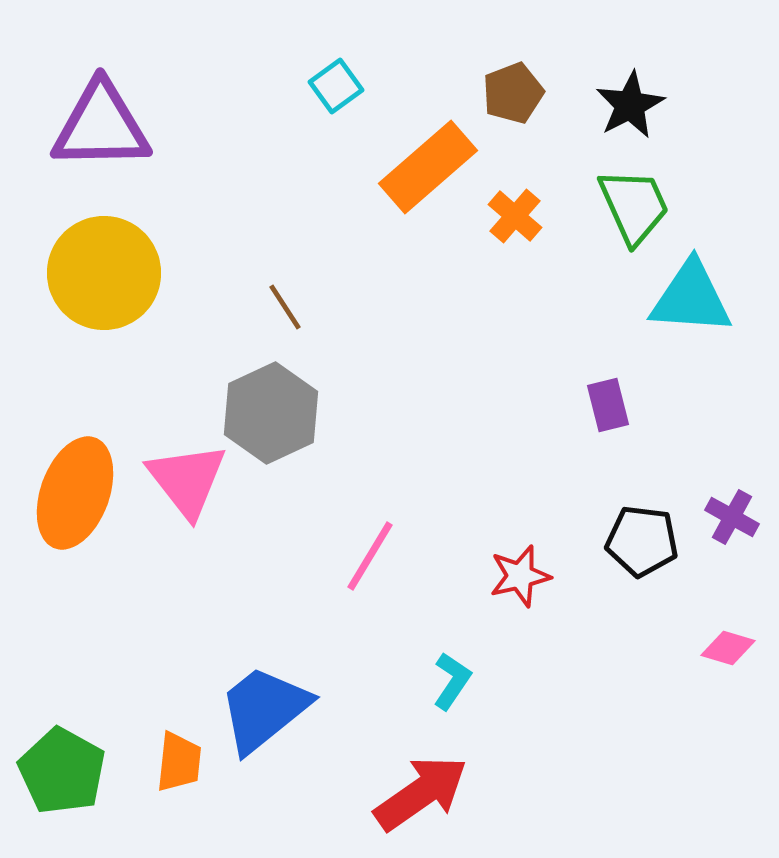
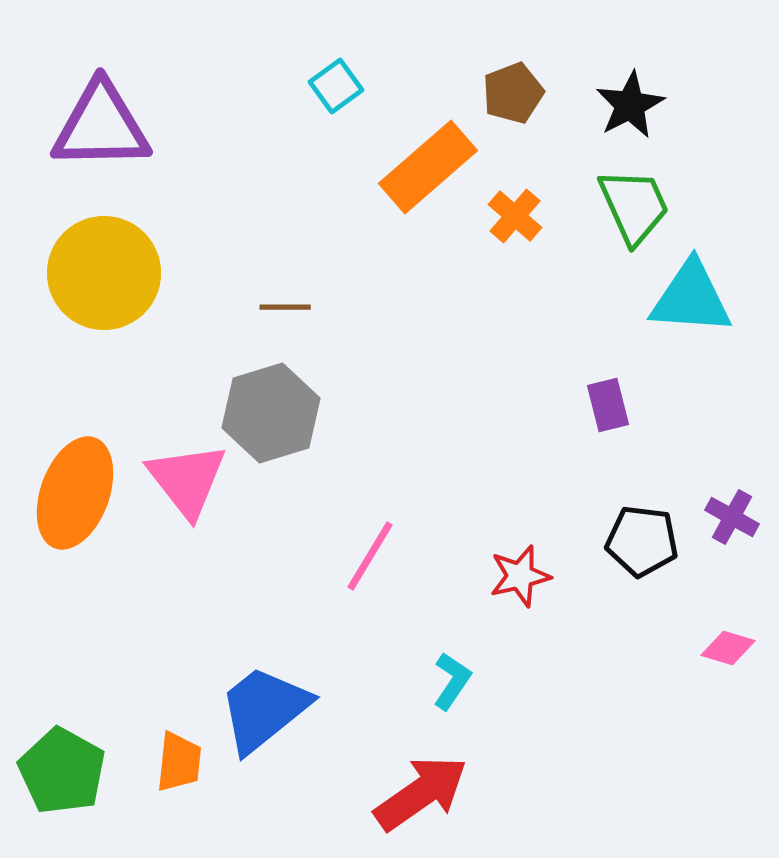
brown line: rotated 57 degrees counterclockwise
gray hexagon: rotated 8 degrees clockwise
